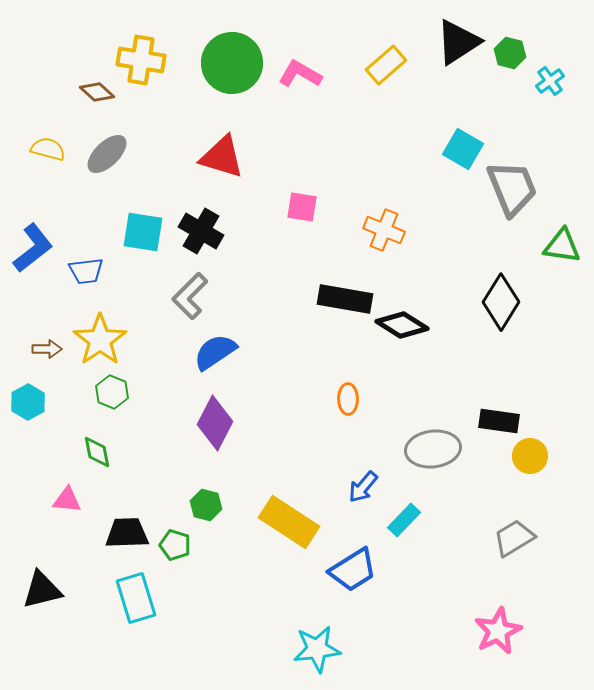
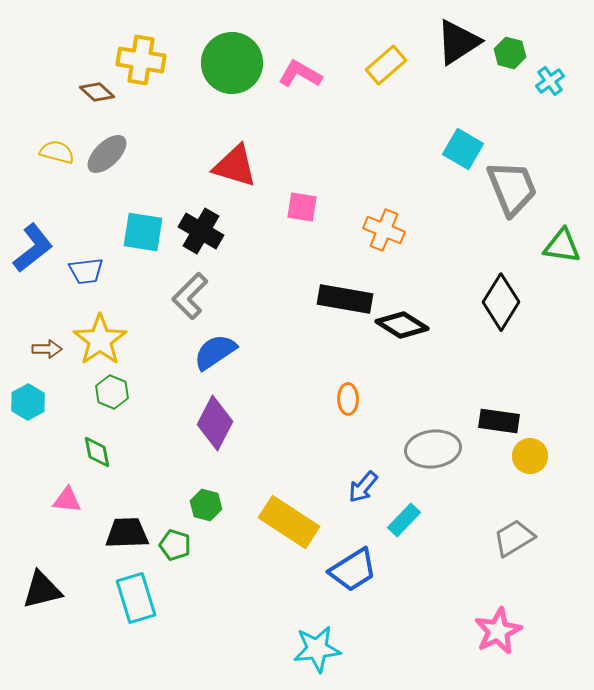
yellow semicircle at (48, 149): moved 9 px right, 3 px down
red triangle at (222, 157): moved 13 px right, 9 px down
